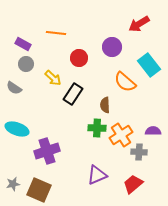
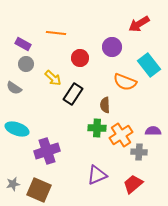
red circle: moved 1 px right
orange semicircle: rotated 20 degrees counterclockwise
